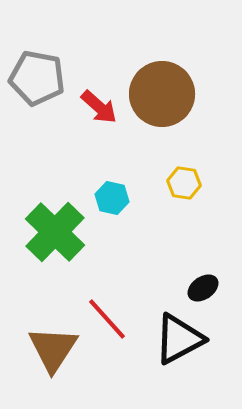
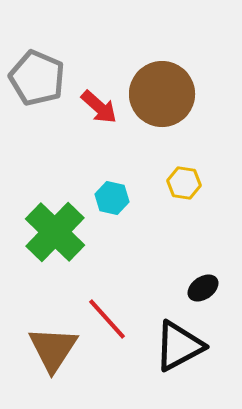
gray pentagon: rotated 12 degrees clockwise
black triangle: moved 7 px down
